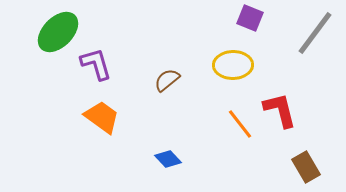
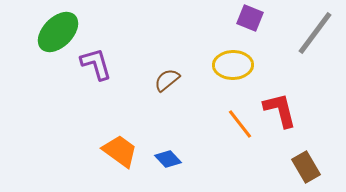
orange trapezoid: moved 18 px right, 34 px down
